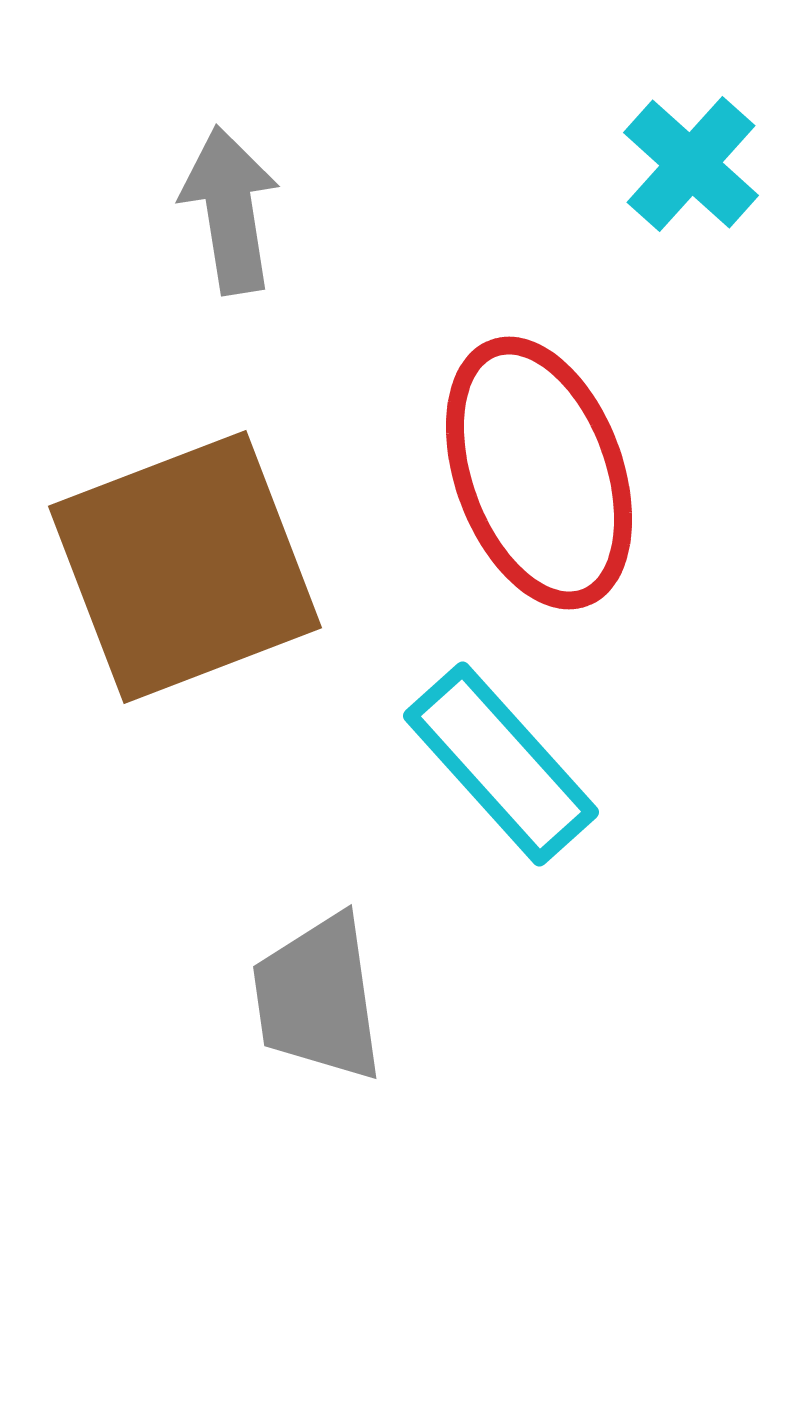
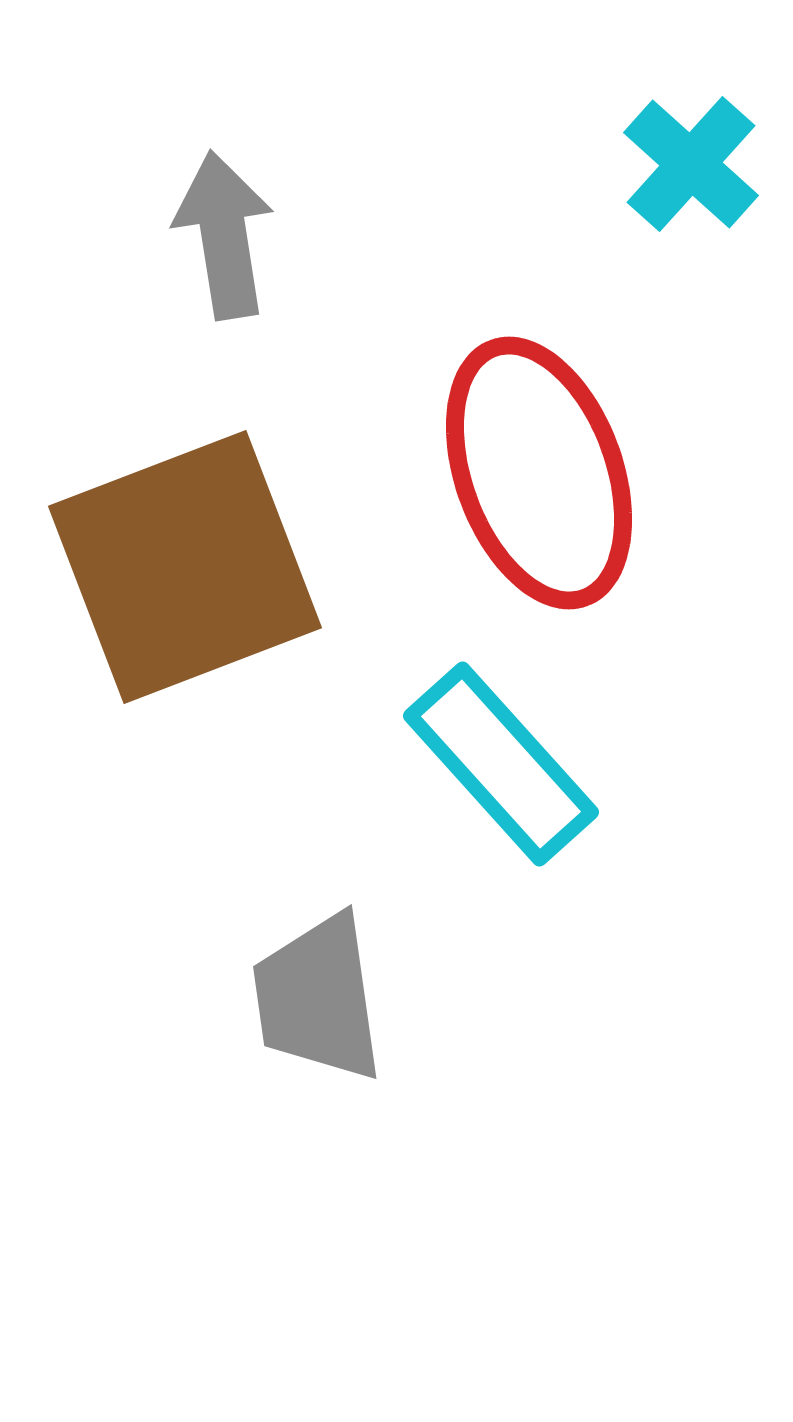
gray arrow: moved 6 px left, 25 px down
